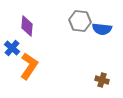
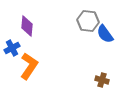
gray hexagon: moved 8 px right
blue semicircle: moved 3 px right, 5 px down; rotated 48 degrees clockwise
blue cross: rotated 21 degrees clockwise
